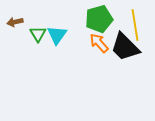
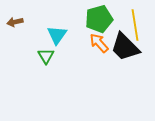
green triangle: moved 8 px right, 22 px down
